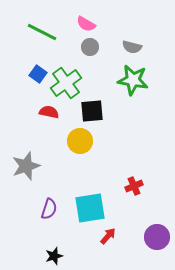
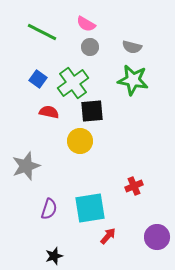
blue square: moved 5 px down
green cross: moved 7 px right
